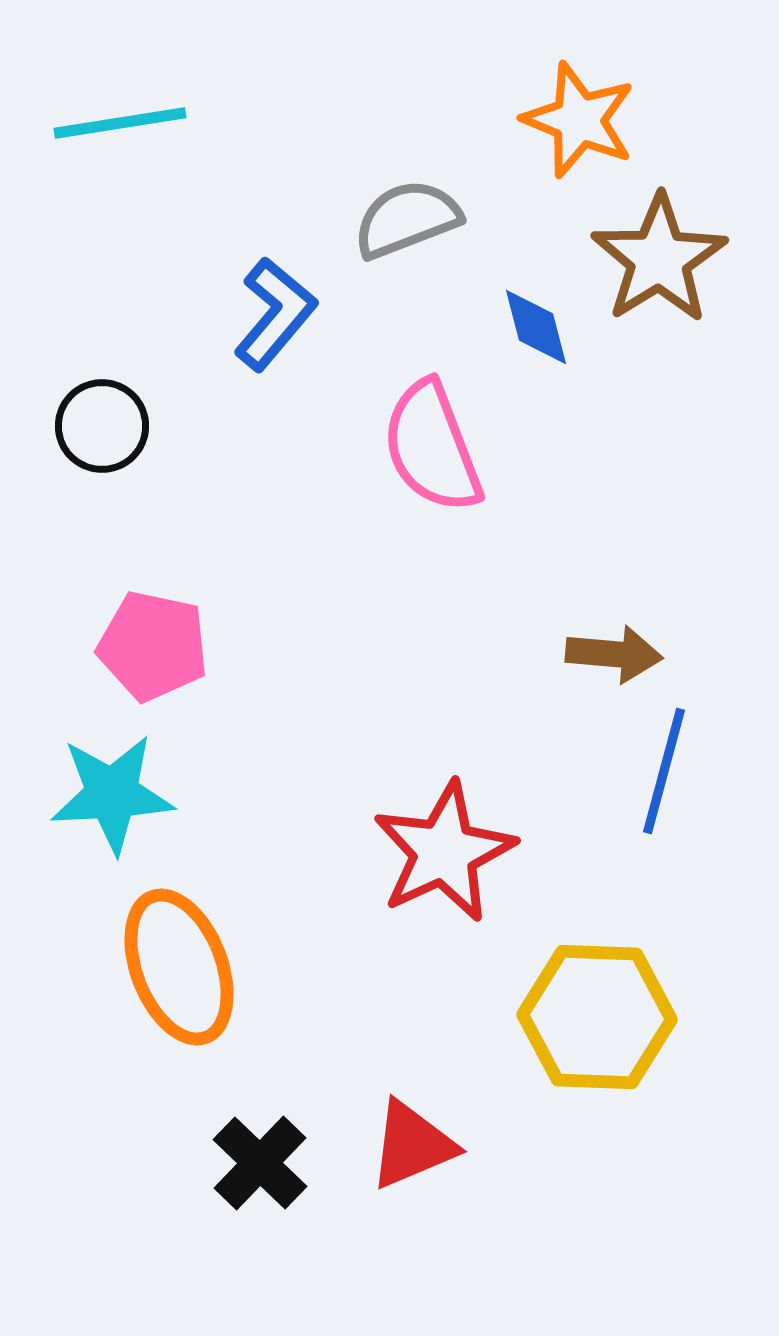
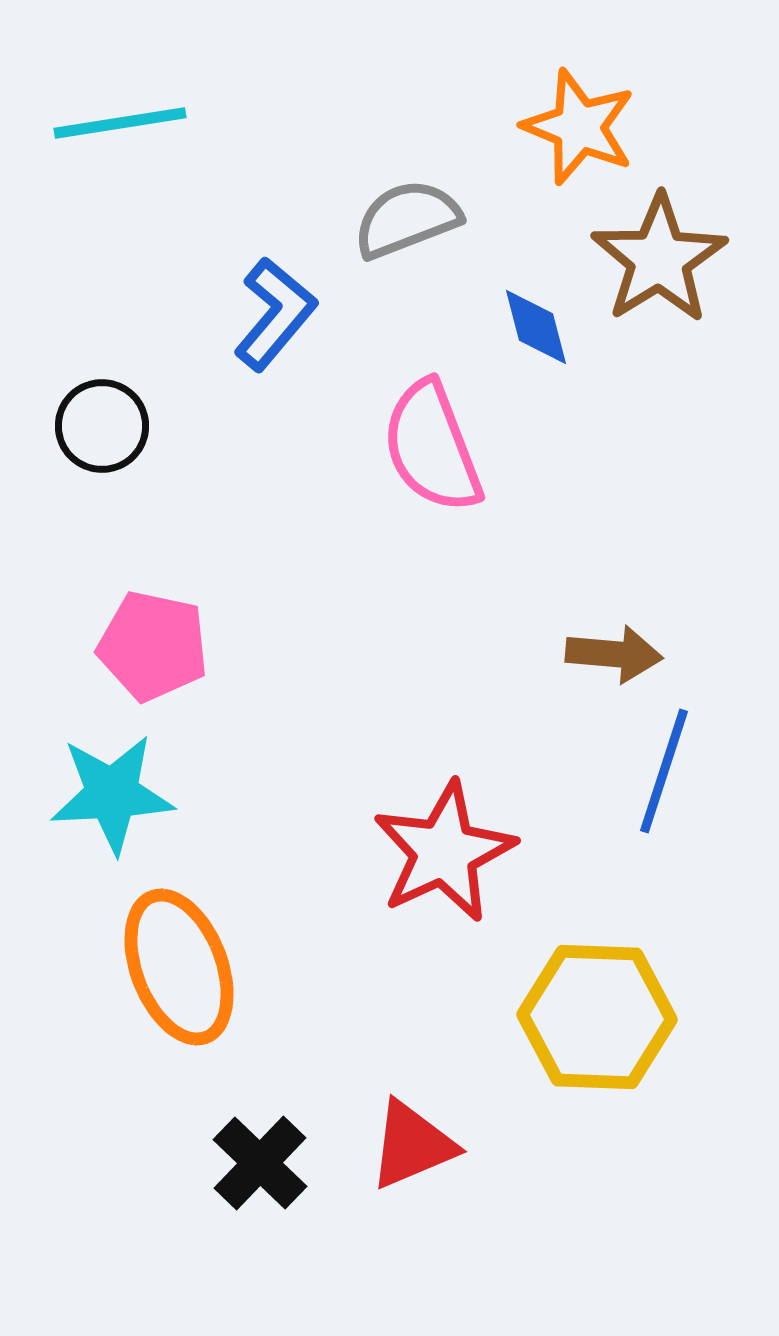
orange star: moved 7 px down
blue line: rotated 3 degrees clockwise
